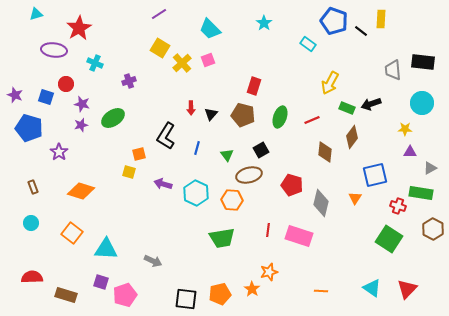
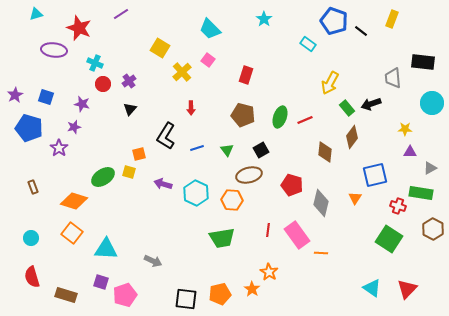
purple line at (159, 14): moved 38 px left
yellow rectangle at (381, 19): moved 11 px right; rotated 18 degrees clockwise
cyan star at (264, 23): moved 4 px up
red star at (79, 28): rotated 20 degrees counterclockwise
pink square at (208, 60): rotated 32 degrees counterclockwise
yellow cross at (182, 63): moved 9 px down
gray trapezoid at (393, 70): moved 8 px down
purple cross at (129, 81): rotated 16 degrees counterclockwise
red circle at (66, 84): moved 37 px right
red rectangle at (254, 86): moved 8 px left, 11 px up
purple star at (15, 95): rotated 21 degrees clockwise
cyan circle at (422, 103): moved 10 px right
green rectangle at (347, 108): rotated 28 degrees clockwise
black triangle at (211, 114): moved 81 px left, 5 px up
green ellipse at (113, 118): moved 10 px left, 59 px down
red line at (312, 120): moved 7 px left
purple star at (81, 125): moved 7 px left, 2 px down
blue line at (197, 148): rotated 56 degrees clockwise
purple star at (59, 152): moved 4 px up
green triangle at (227, 155): moved 5 px up
orange diamond at (81, 191): moved 7 px left, 10 px down
cyan circle at (31, 223): moved 15 px down
pink rectangle at (299, 236): moved 2 px left, 1 px up; rotated 36 degrees clockwise
orange star at (269, 272): rotated 24 degrees counterclockwise
red semicircle at (32, 277): rotated 105 degrees counterclockwise
orange line at (321, 291): moved 38 px up
